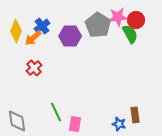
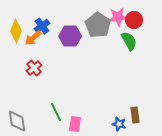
red circle: moved 2 px left
green semicircle: moved 1 px left, 7 px down
